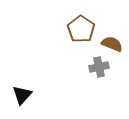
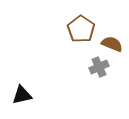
gray cross: rotated 12 degrees counterclockwise
black triangle: rotated 35 degrees clockwise
